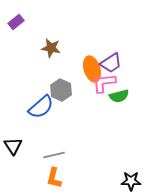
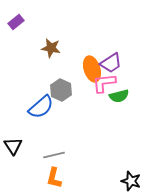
black star: rotated 18 degrees clockwise
